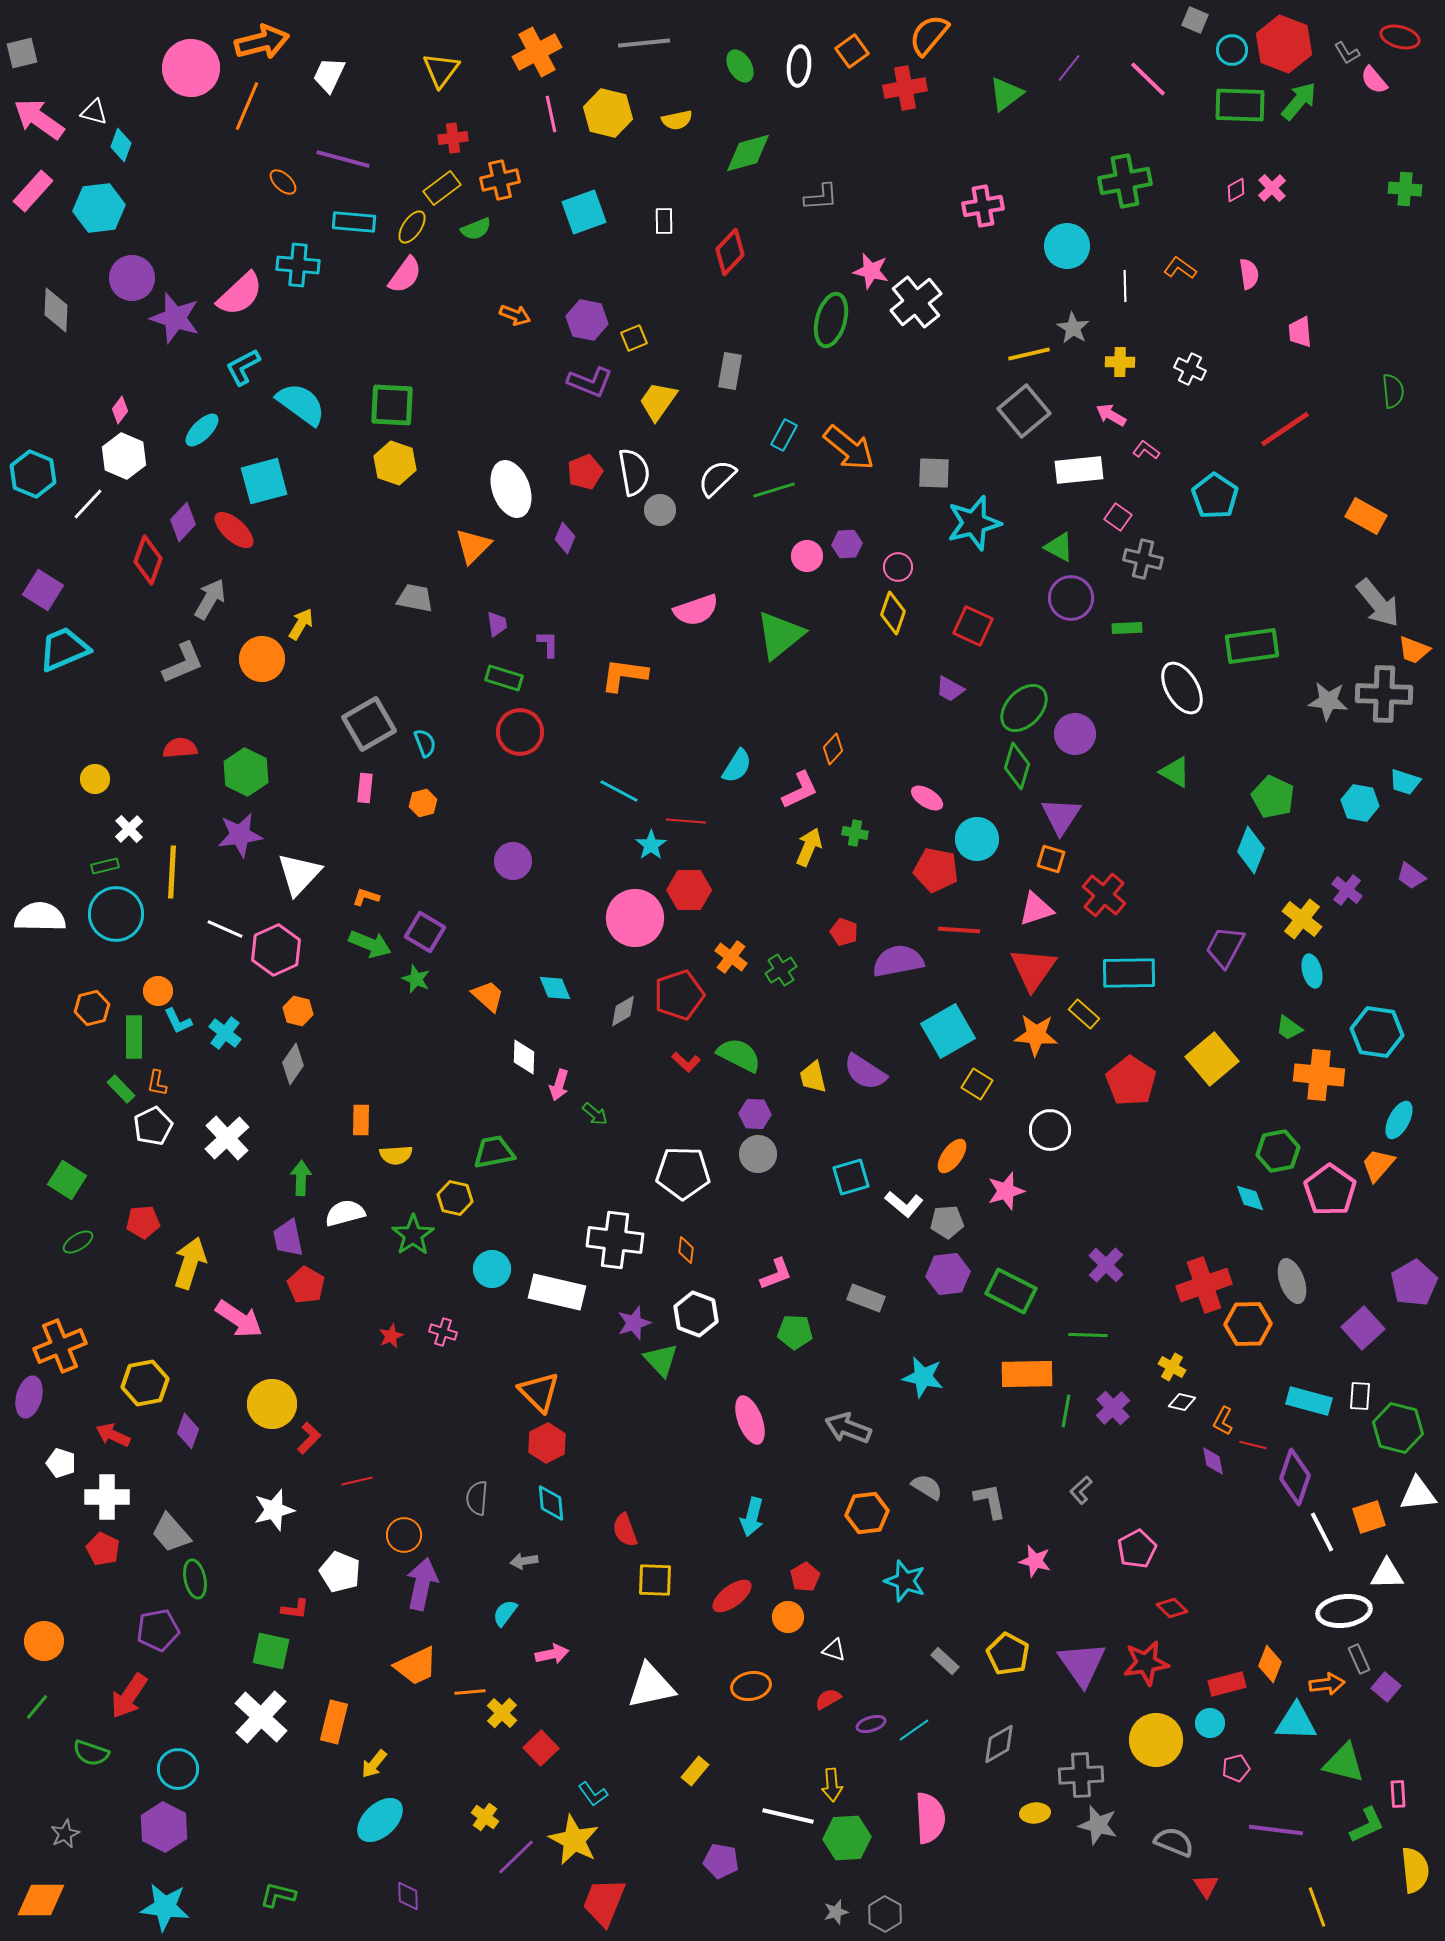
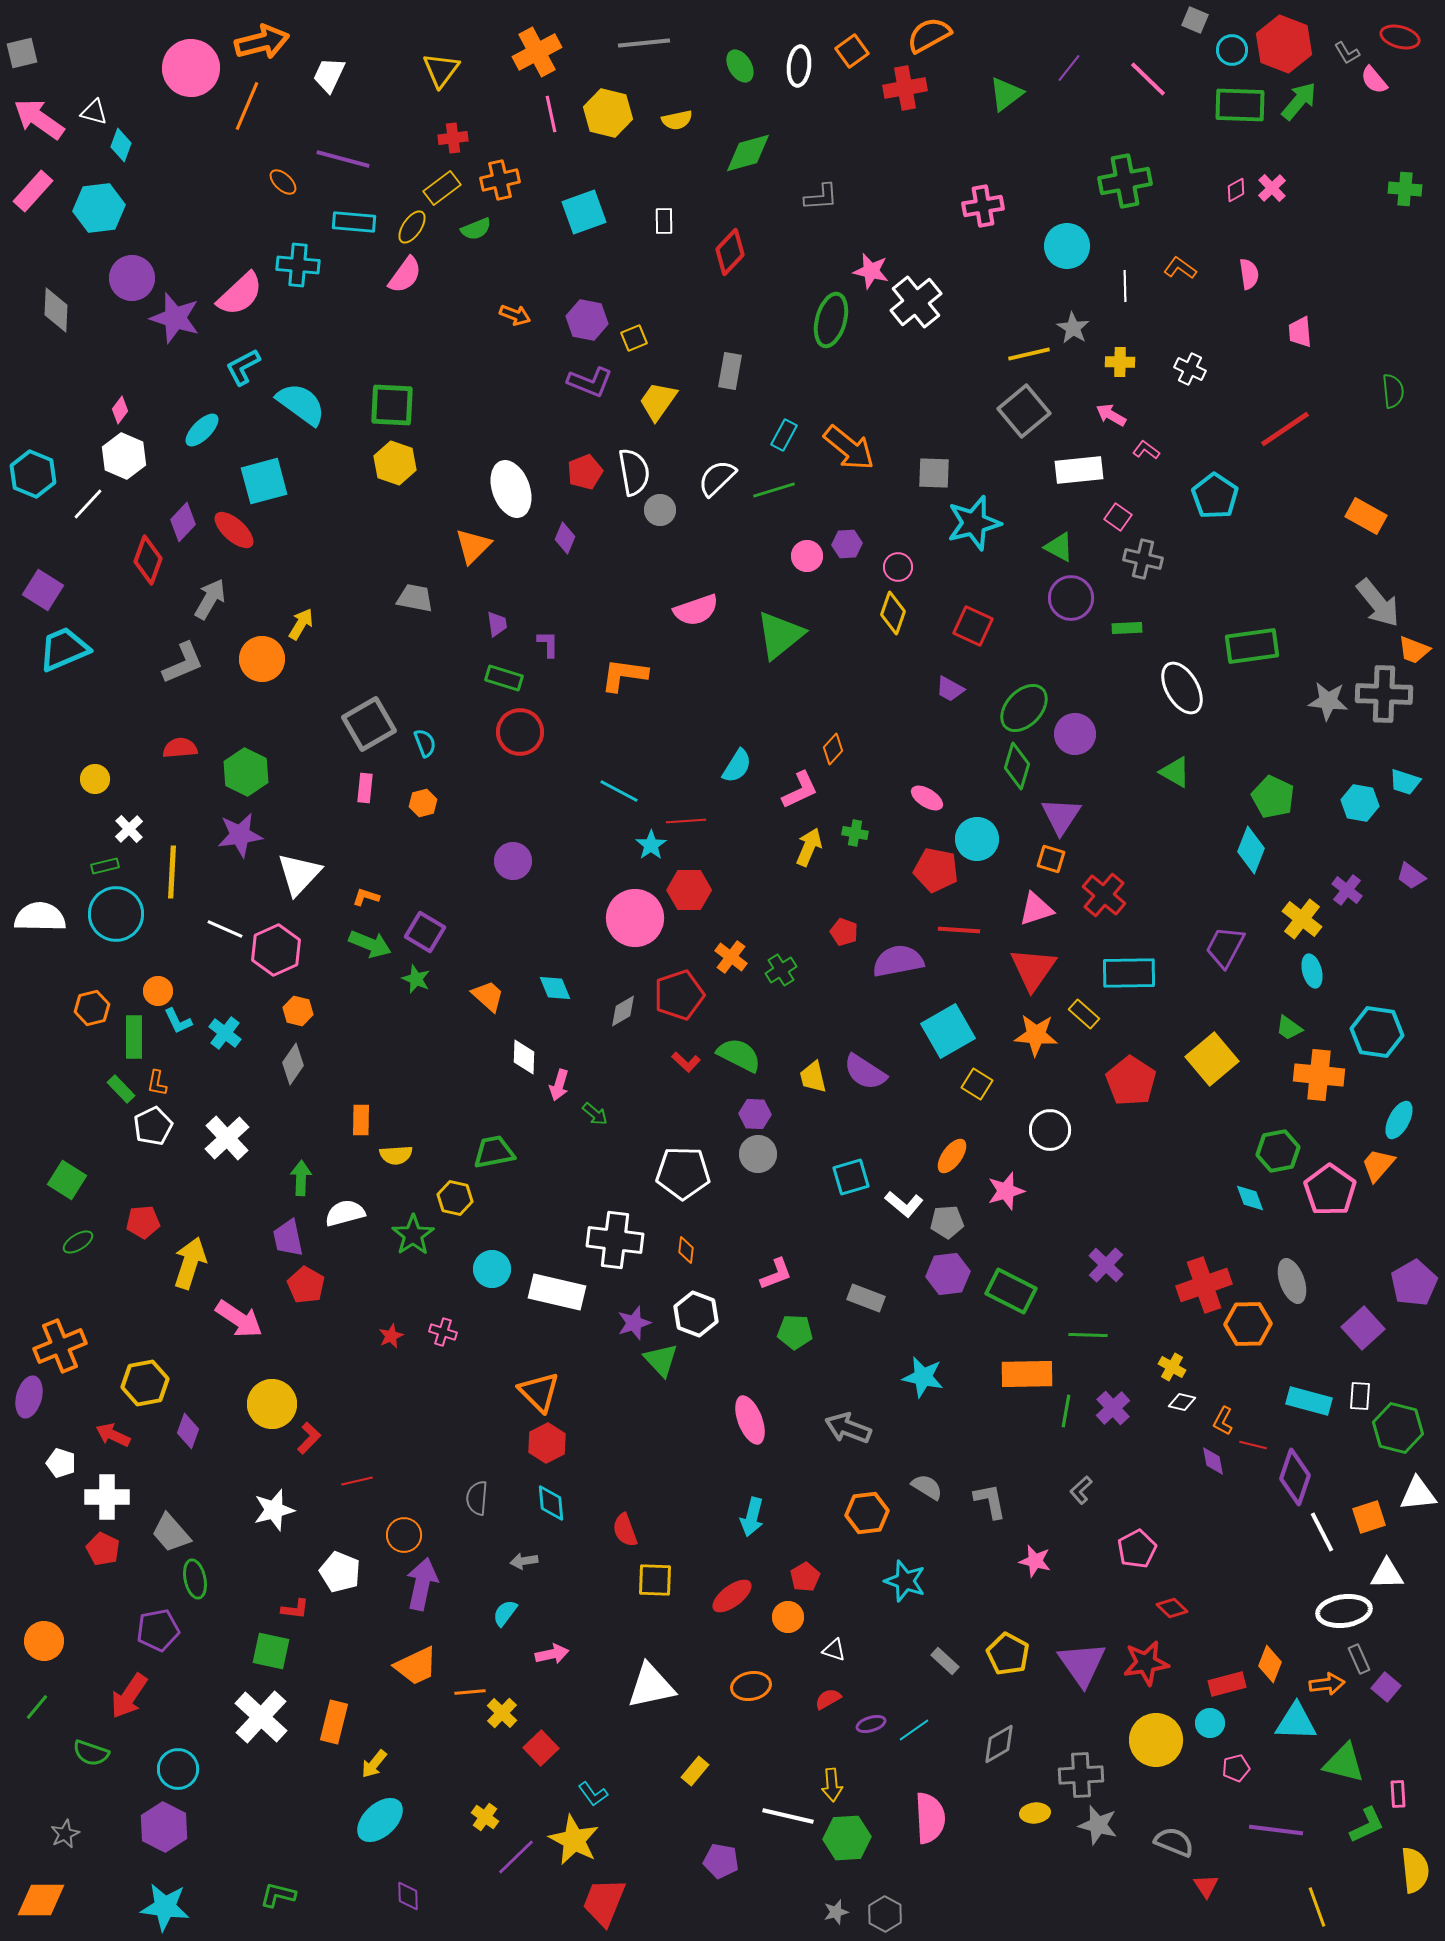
orange semicircle at (929, 35): rotated 21 degrees clockwise
red line at (686, 821): rotated 9 degrees counterclockwise
